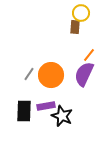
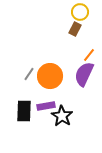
yellow circle: moved 1 px left, 1 px up
brown rectangle: moved 2 px down; rotated 24 degrees clockwise
orange circle: moved 1 px left, 1 px down
black star: rotated 10 degrees clockwise
